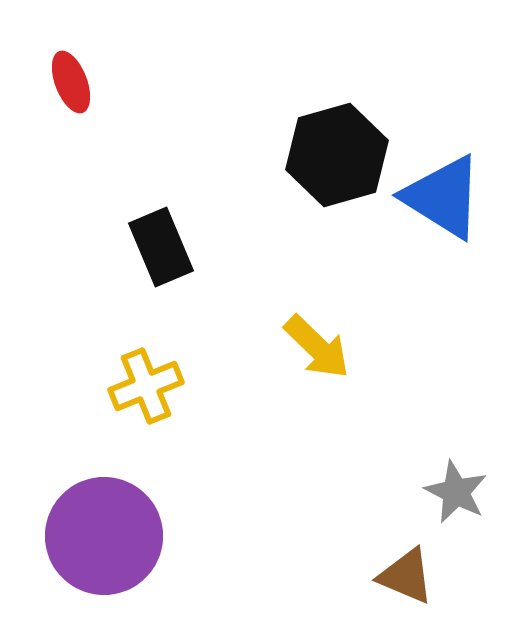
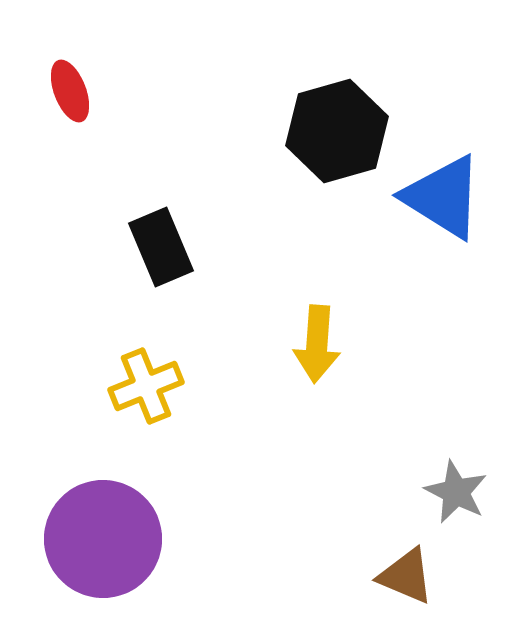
red ellipse: moved 1 px left, 9 px down
black hexagon: moved 24 px up
yellow arrow: moved 3 px up; rotated 50 degrees clockwise
purple circle: moved 1 px left, 3 px down
